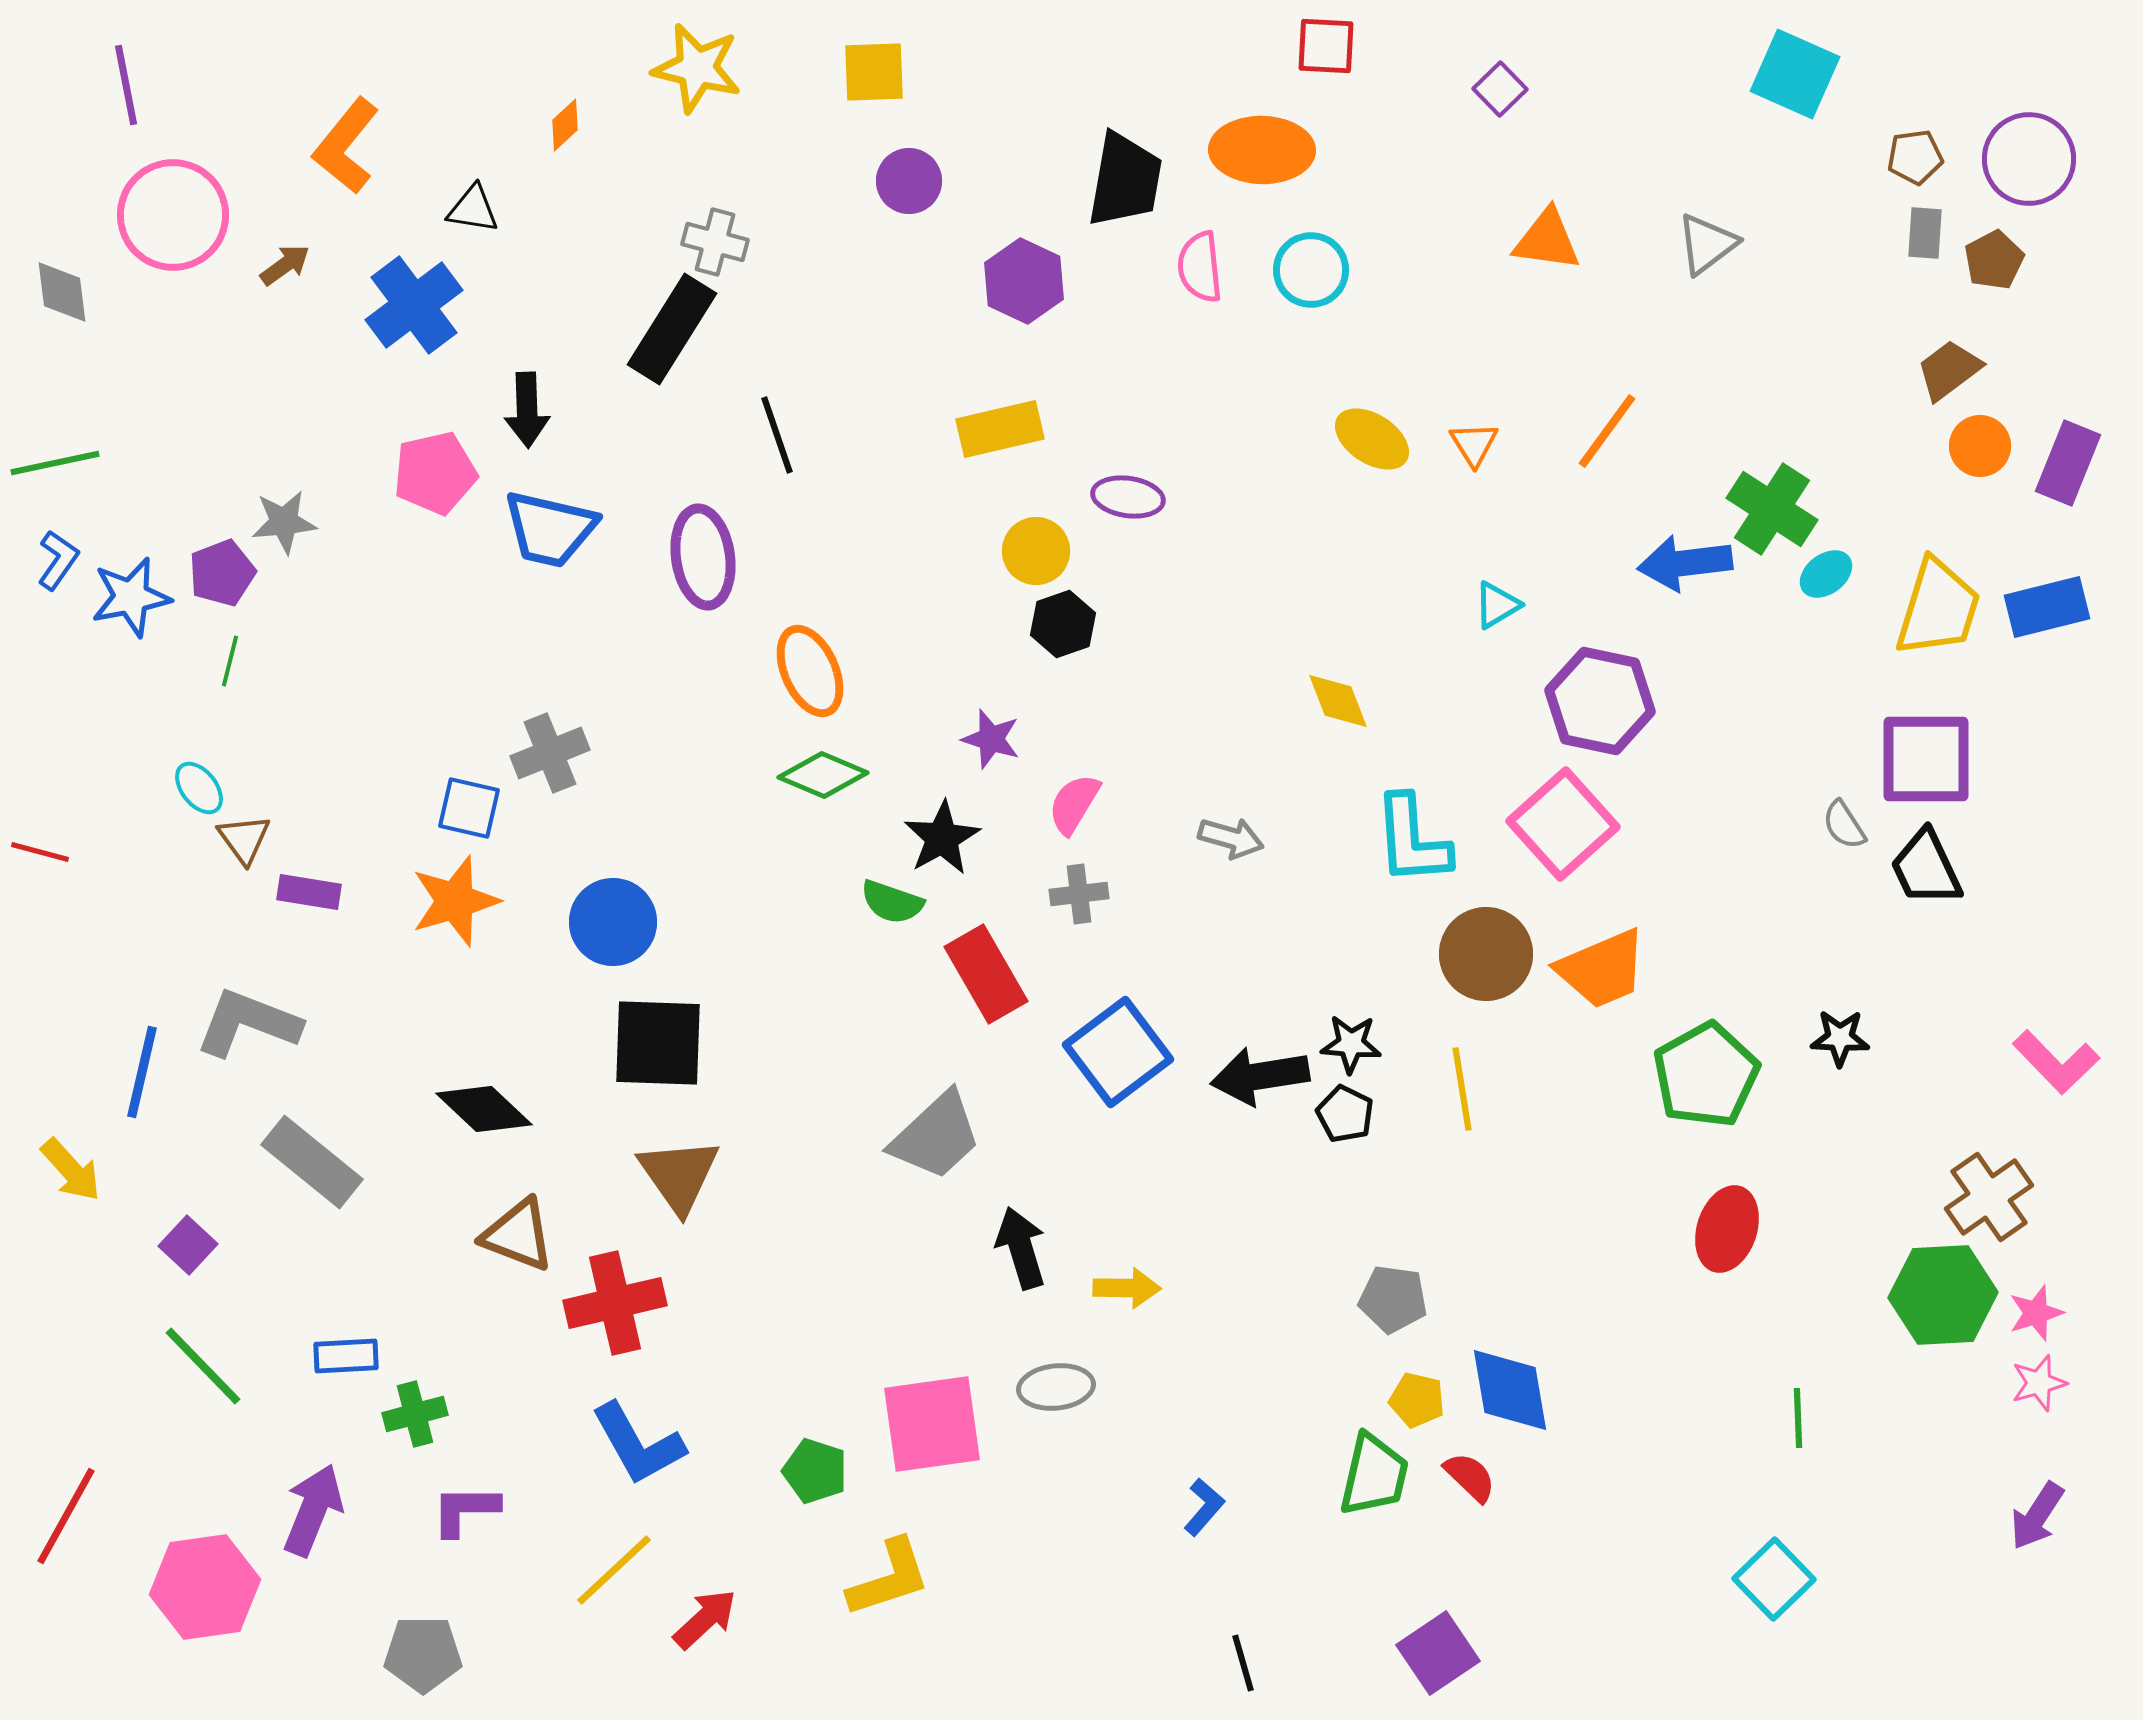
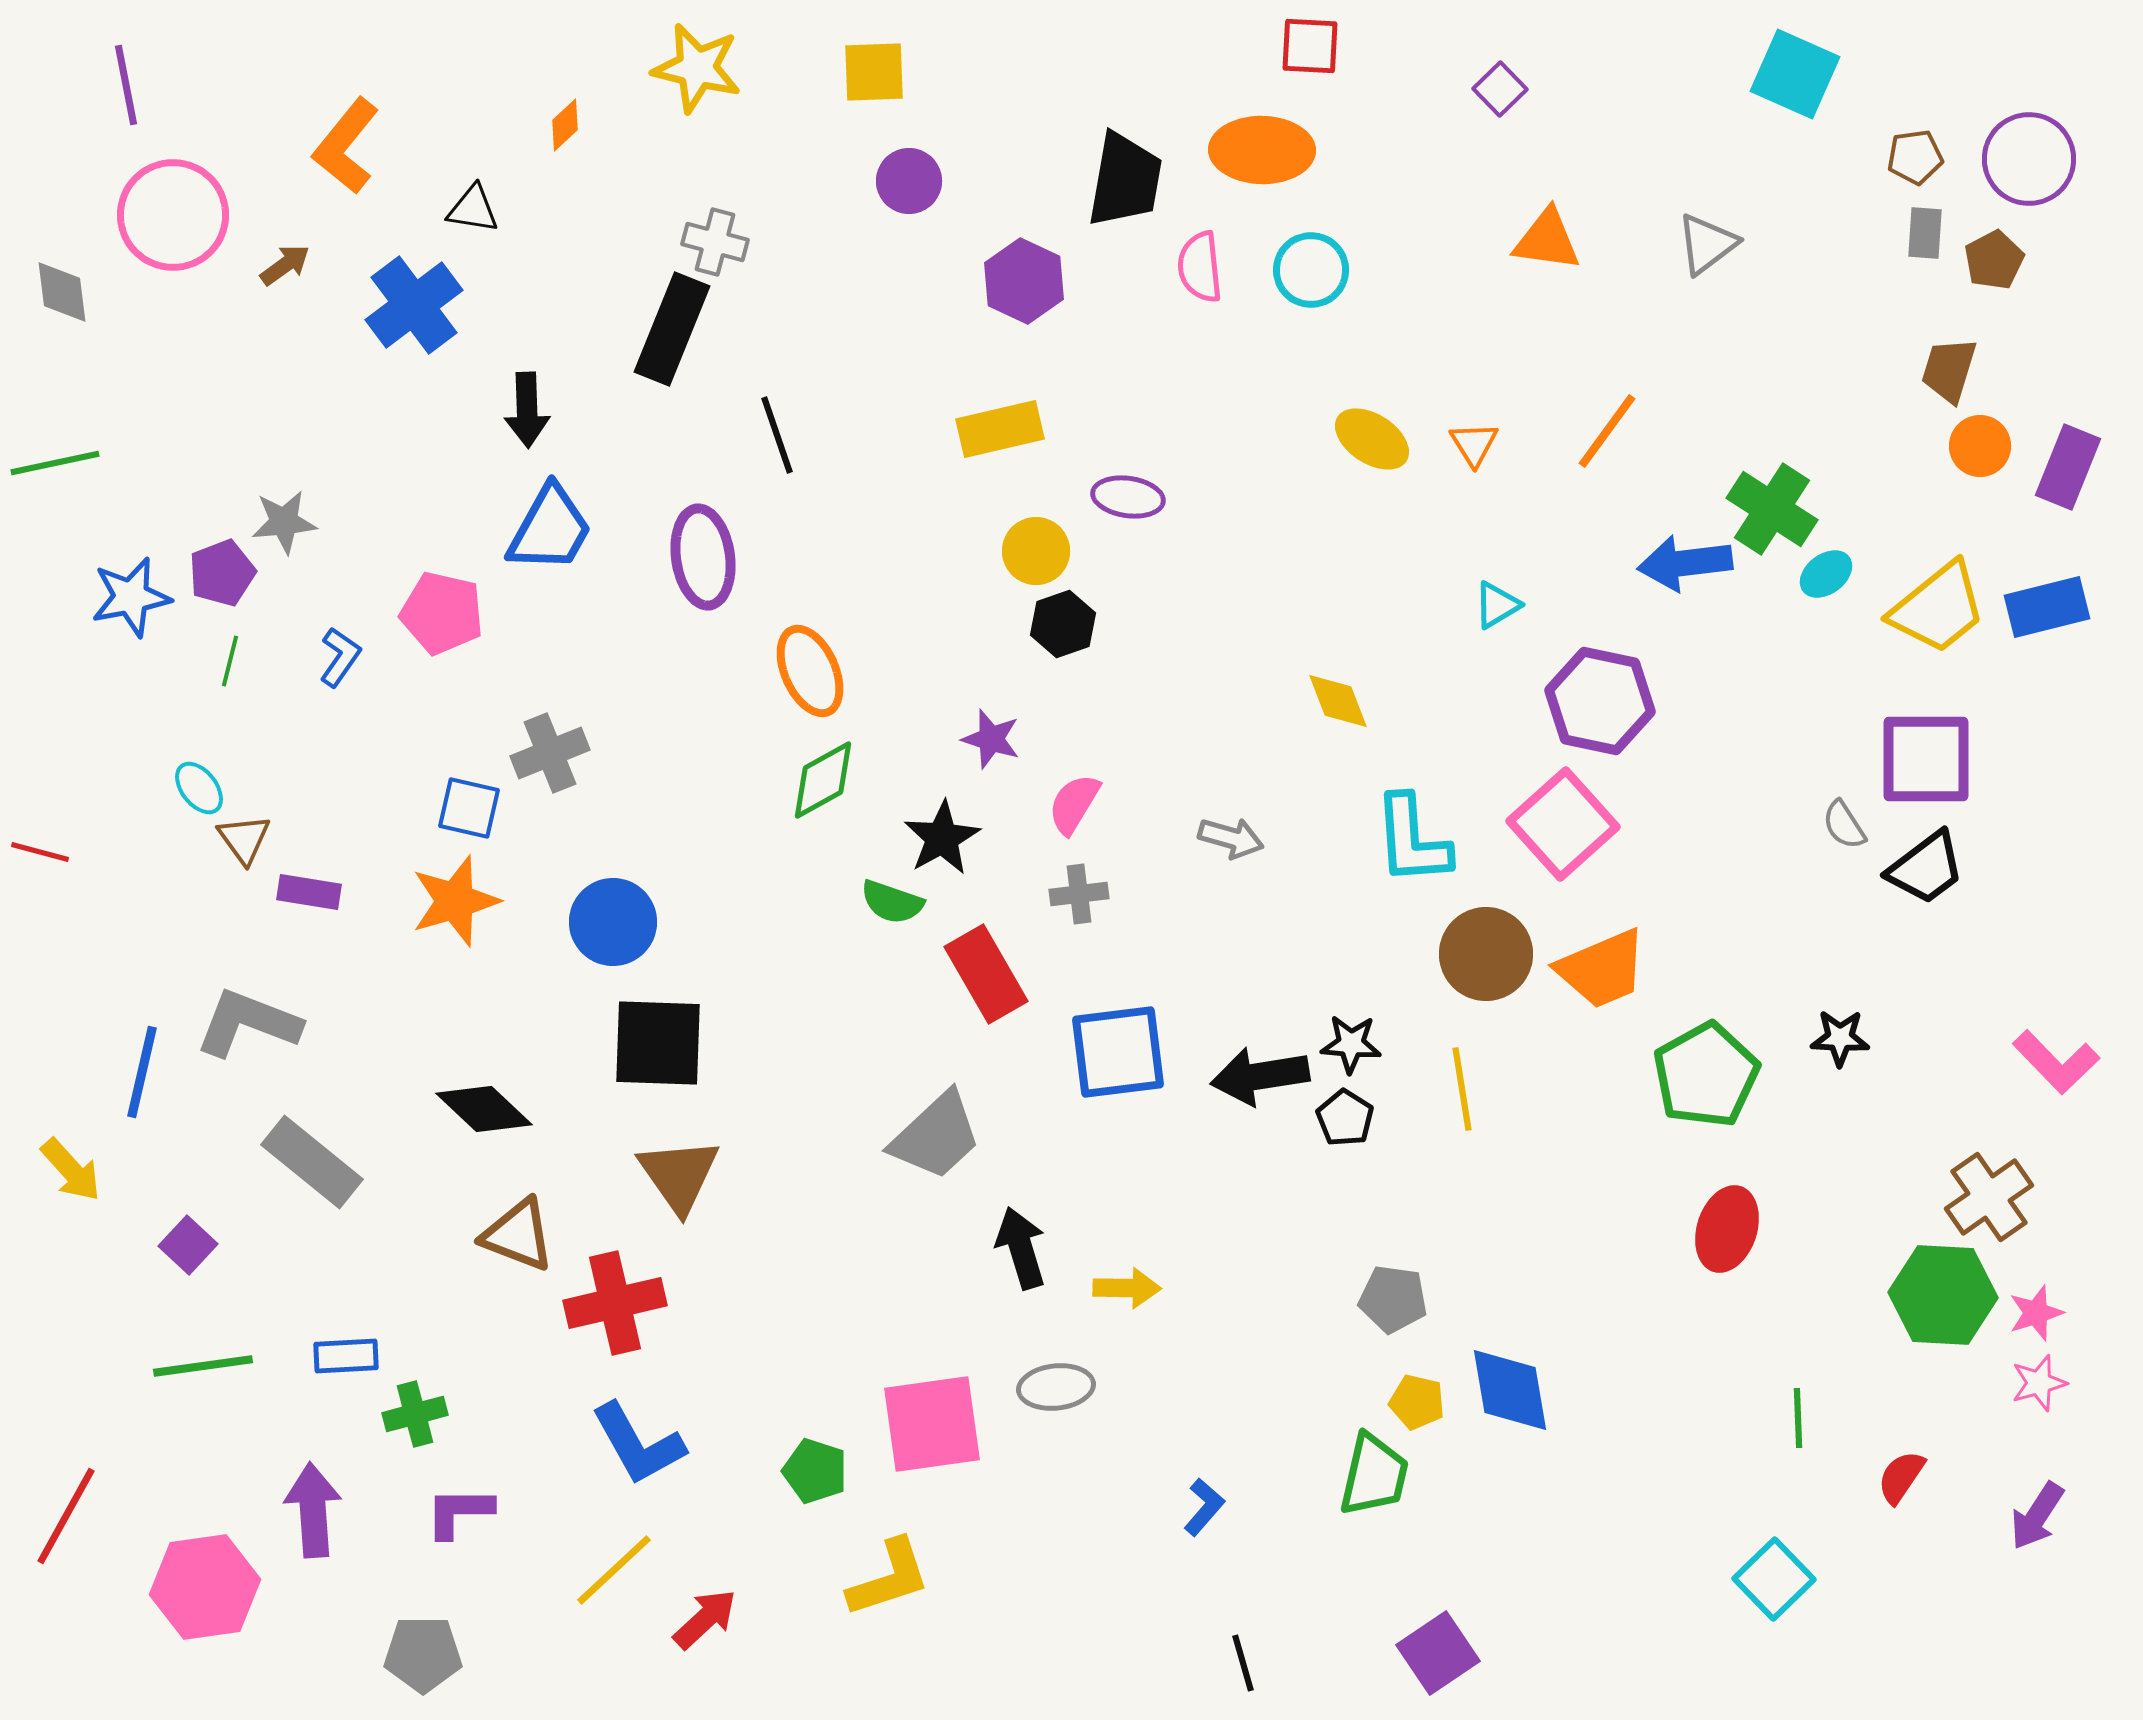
red square at (1326, 46): moved 16 px left
black rectangle at (672, 329): rotated 10 degrees counterclockwise
brown trapezoid at (1949, 370): rotated 36 degrees counterclockwise
purple rectangle at (2068, 463): moved 4 px down
pink pentagon at (435, 473): moved 7 px right, 140 px down; rotated 26 degrees clockwise
blue trapezoid at (550, 529): rotated 74 degrees counterclockwise
blue L-shape at (58, 560): moved 282 px right, 97 px down
yellow trapezoid at (1938, 608): rotated 34 degrees clockwise
green diamond at (823, 775): moved 5 px down; rotated 52 degrees counterclockwise
black trapezoid at (1926, 868): rotated 102 degrees counterclockwise
blue square at (1118, 1052): rotated 30 degrees clockwise
black pentagon at (1345, 1114): moved 4 px down; rotated 6 degrees clockwise
green hexagon at (1943, 1295): rotated 6 degrees clockwise
green line at (203, 1366): rotated 54 degrees counterclockwise
yellow pentagon at (1417, 1400): moved 2 px down
red semicircle at (1470, 1477): moved 431 px right; rotated 100 degrees counterclockwise
purple arrow at (313, 1510): rotated 26 degrees counterclockwise
purple L-shape at (465, 1510): moved 6 px left, 2 px down
